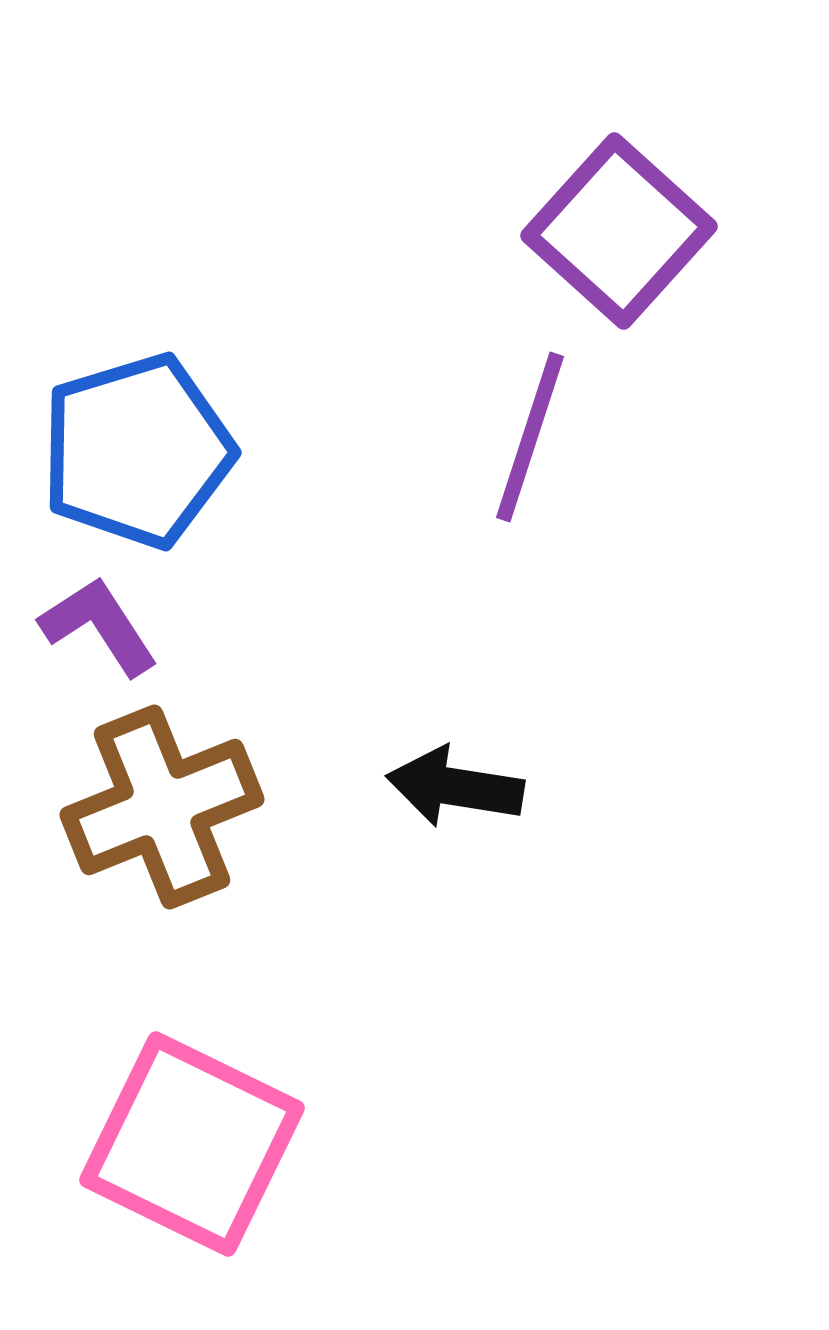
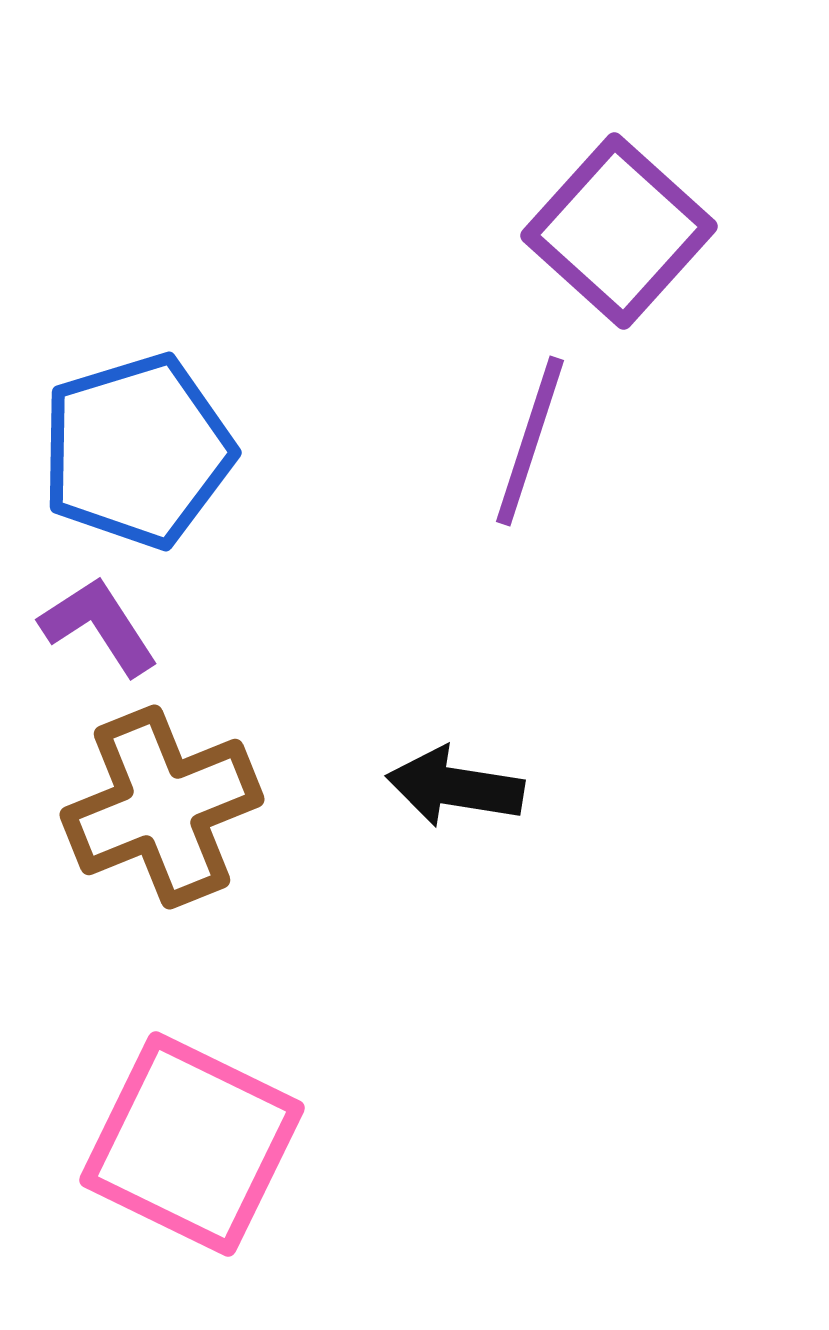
purple line: moved 4 px down
